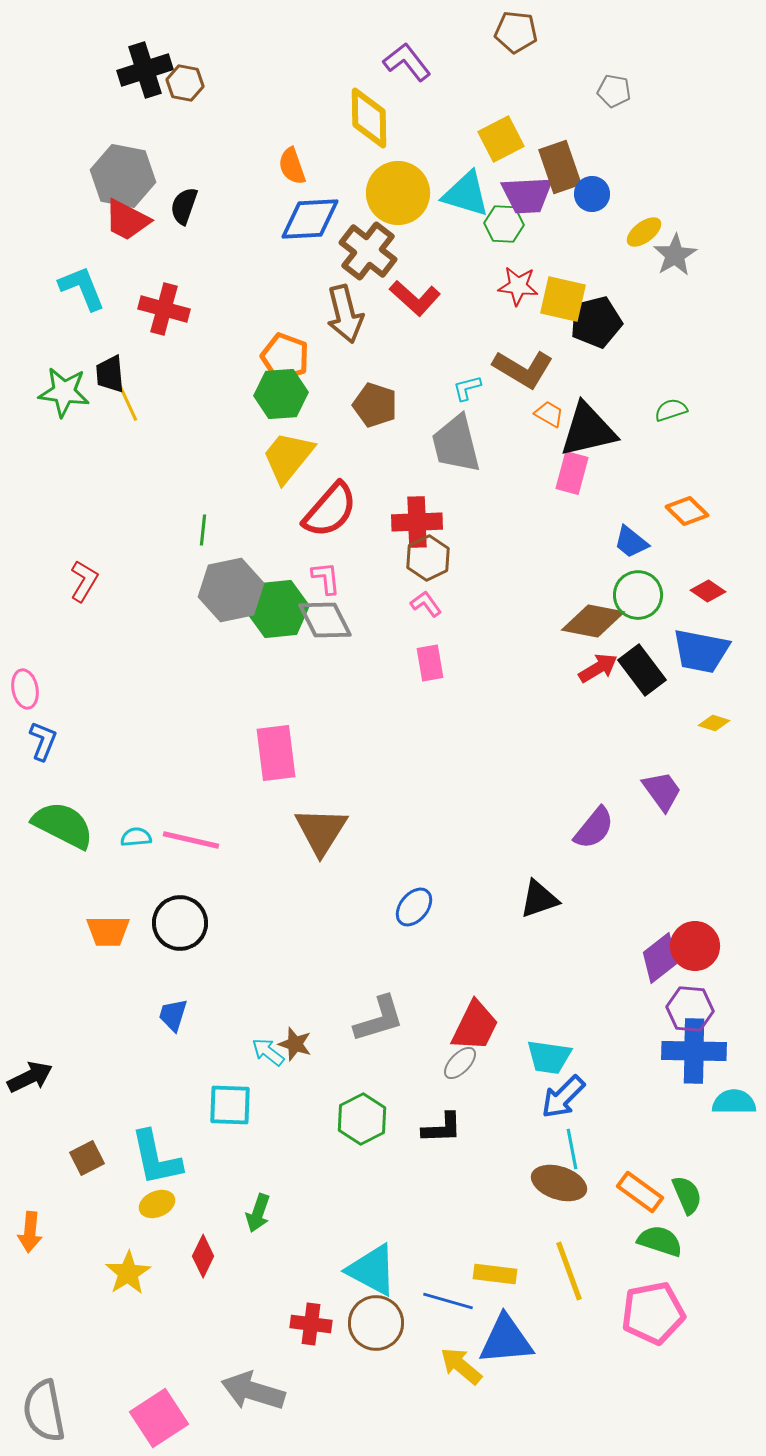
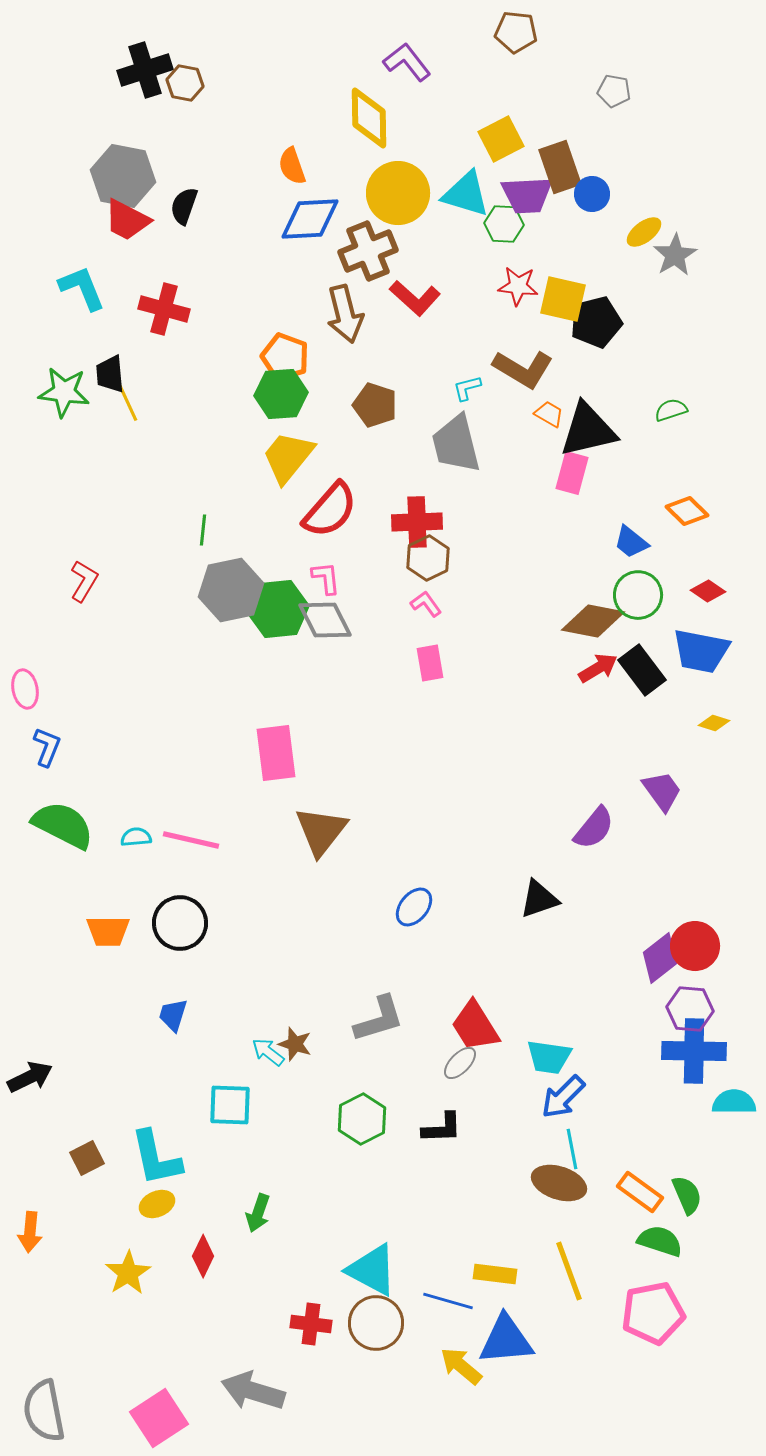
brown cross at (368, 251): rotated 30 degrees clockwise
blue L-shape at (43, 741): moved 4 px right, 6 px down
brown triangle at (321, 831): rotated 6 degrees clockwise
red trapezoid at (475, 1026): rotated 122 degrees clockwise
